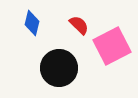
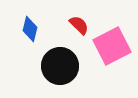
blue diamond: moved 2 px left, 6 px down
black circle: moved 1 px right, 2 px up
